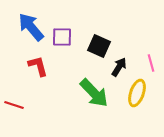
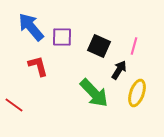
pink line: moved 17 px left, 17 px up; rotated 30 degrees clockwise
black arrow: moved 3 px down
red line: rotated 18 degrees clockwise
